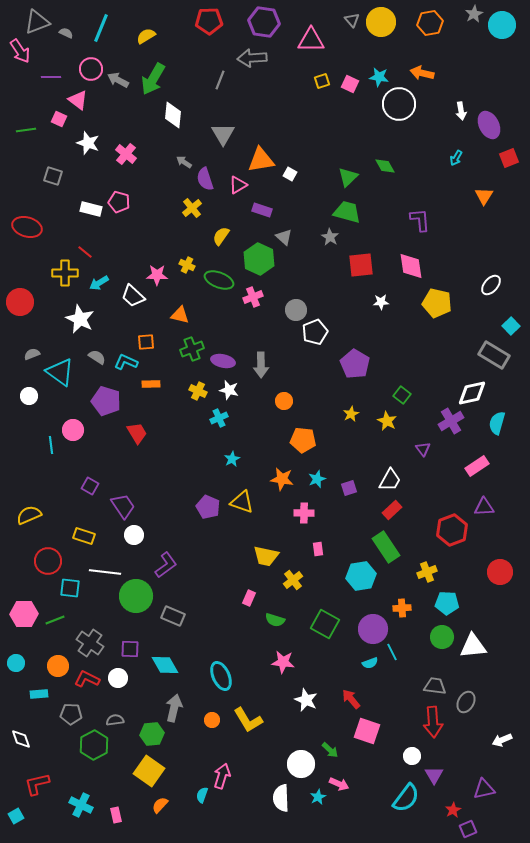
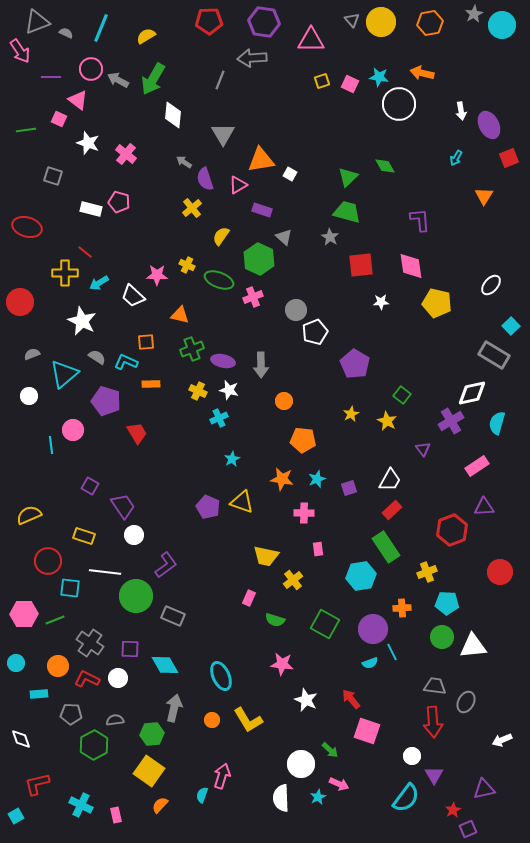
white star at (80, 319): moved 2 px right, 2 px down
cyan triangle at (60, 372): moved 4 px right, 2 px down; rotated 44 degrees clockwise
pink star at (283, 662): moved 1 px left, 2 px down
